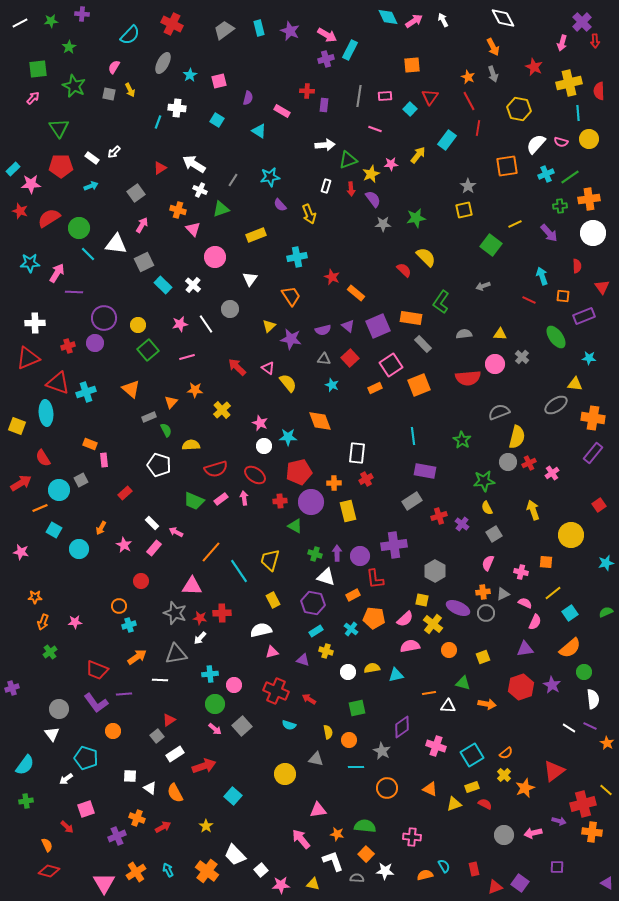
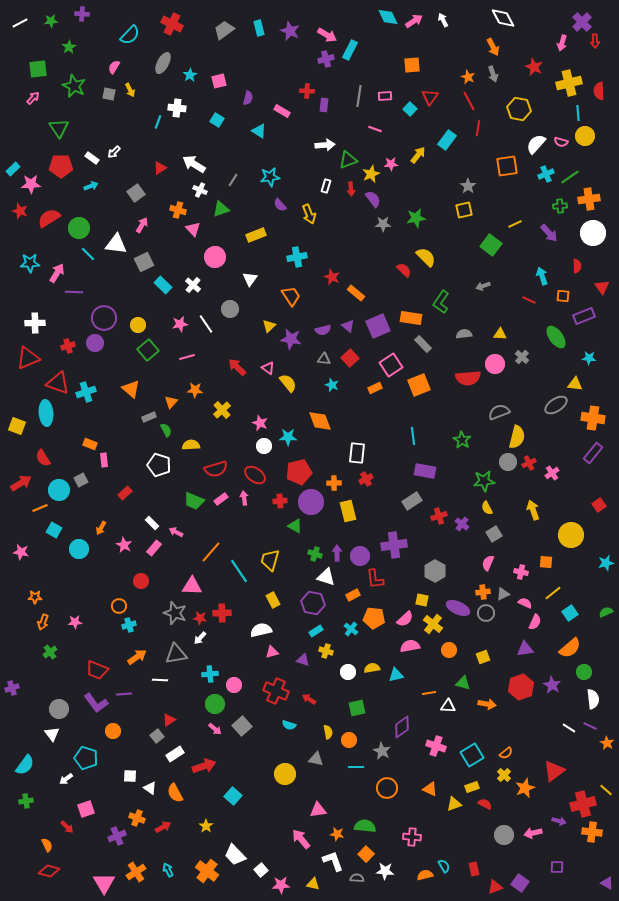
yellow circle at (589, 139): moved 4 px left, 3 px up
